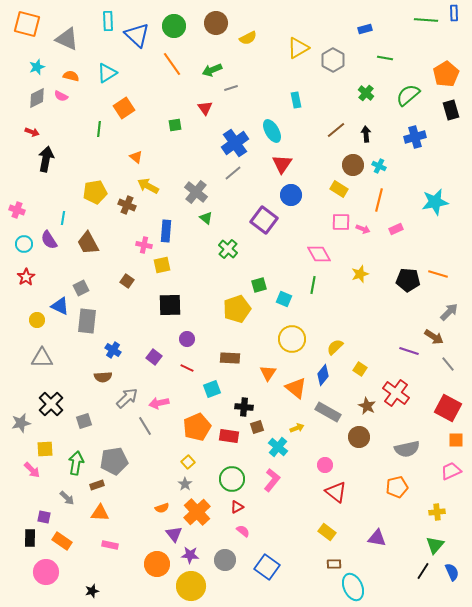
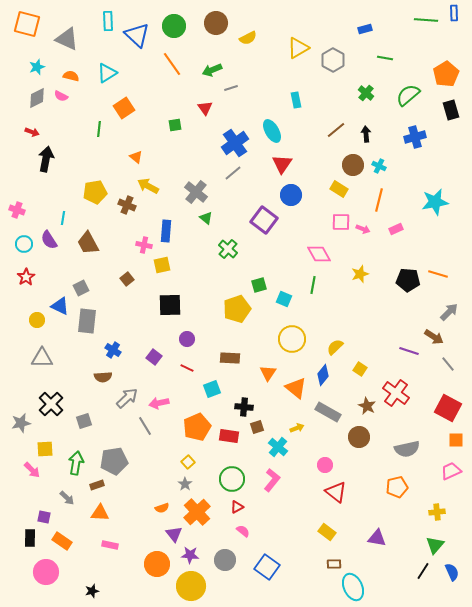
brown square at (127, 281): moved 2 px up; rotated 16 degrees clockwise
